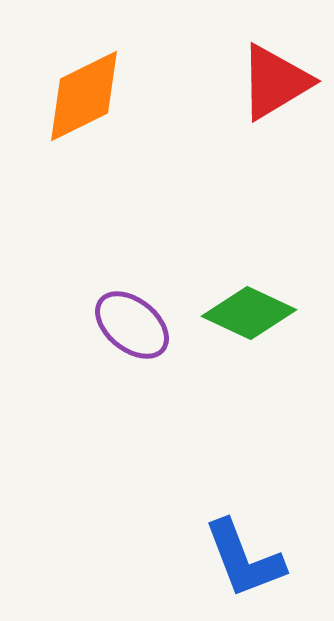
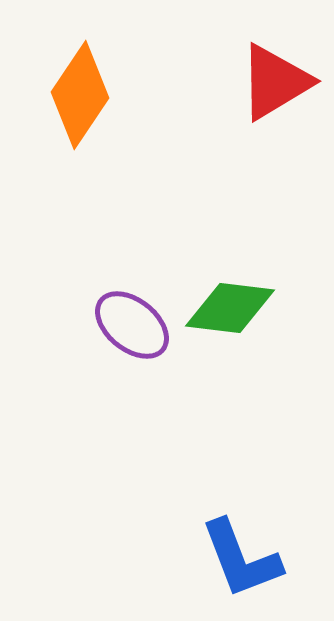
orange diamond: moved 4 px left, 1 px up; rotated 30 degrees counterclockwise
green diamond: moved 19 px left, 5 px up; rotated 18 degrees counterclockwise
blue L-shape: moved 3 px left
